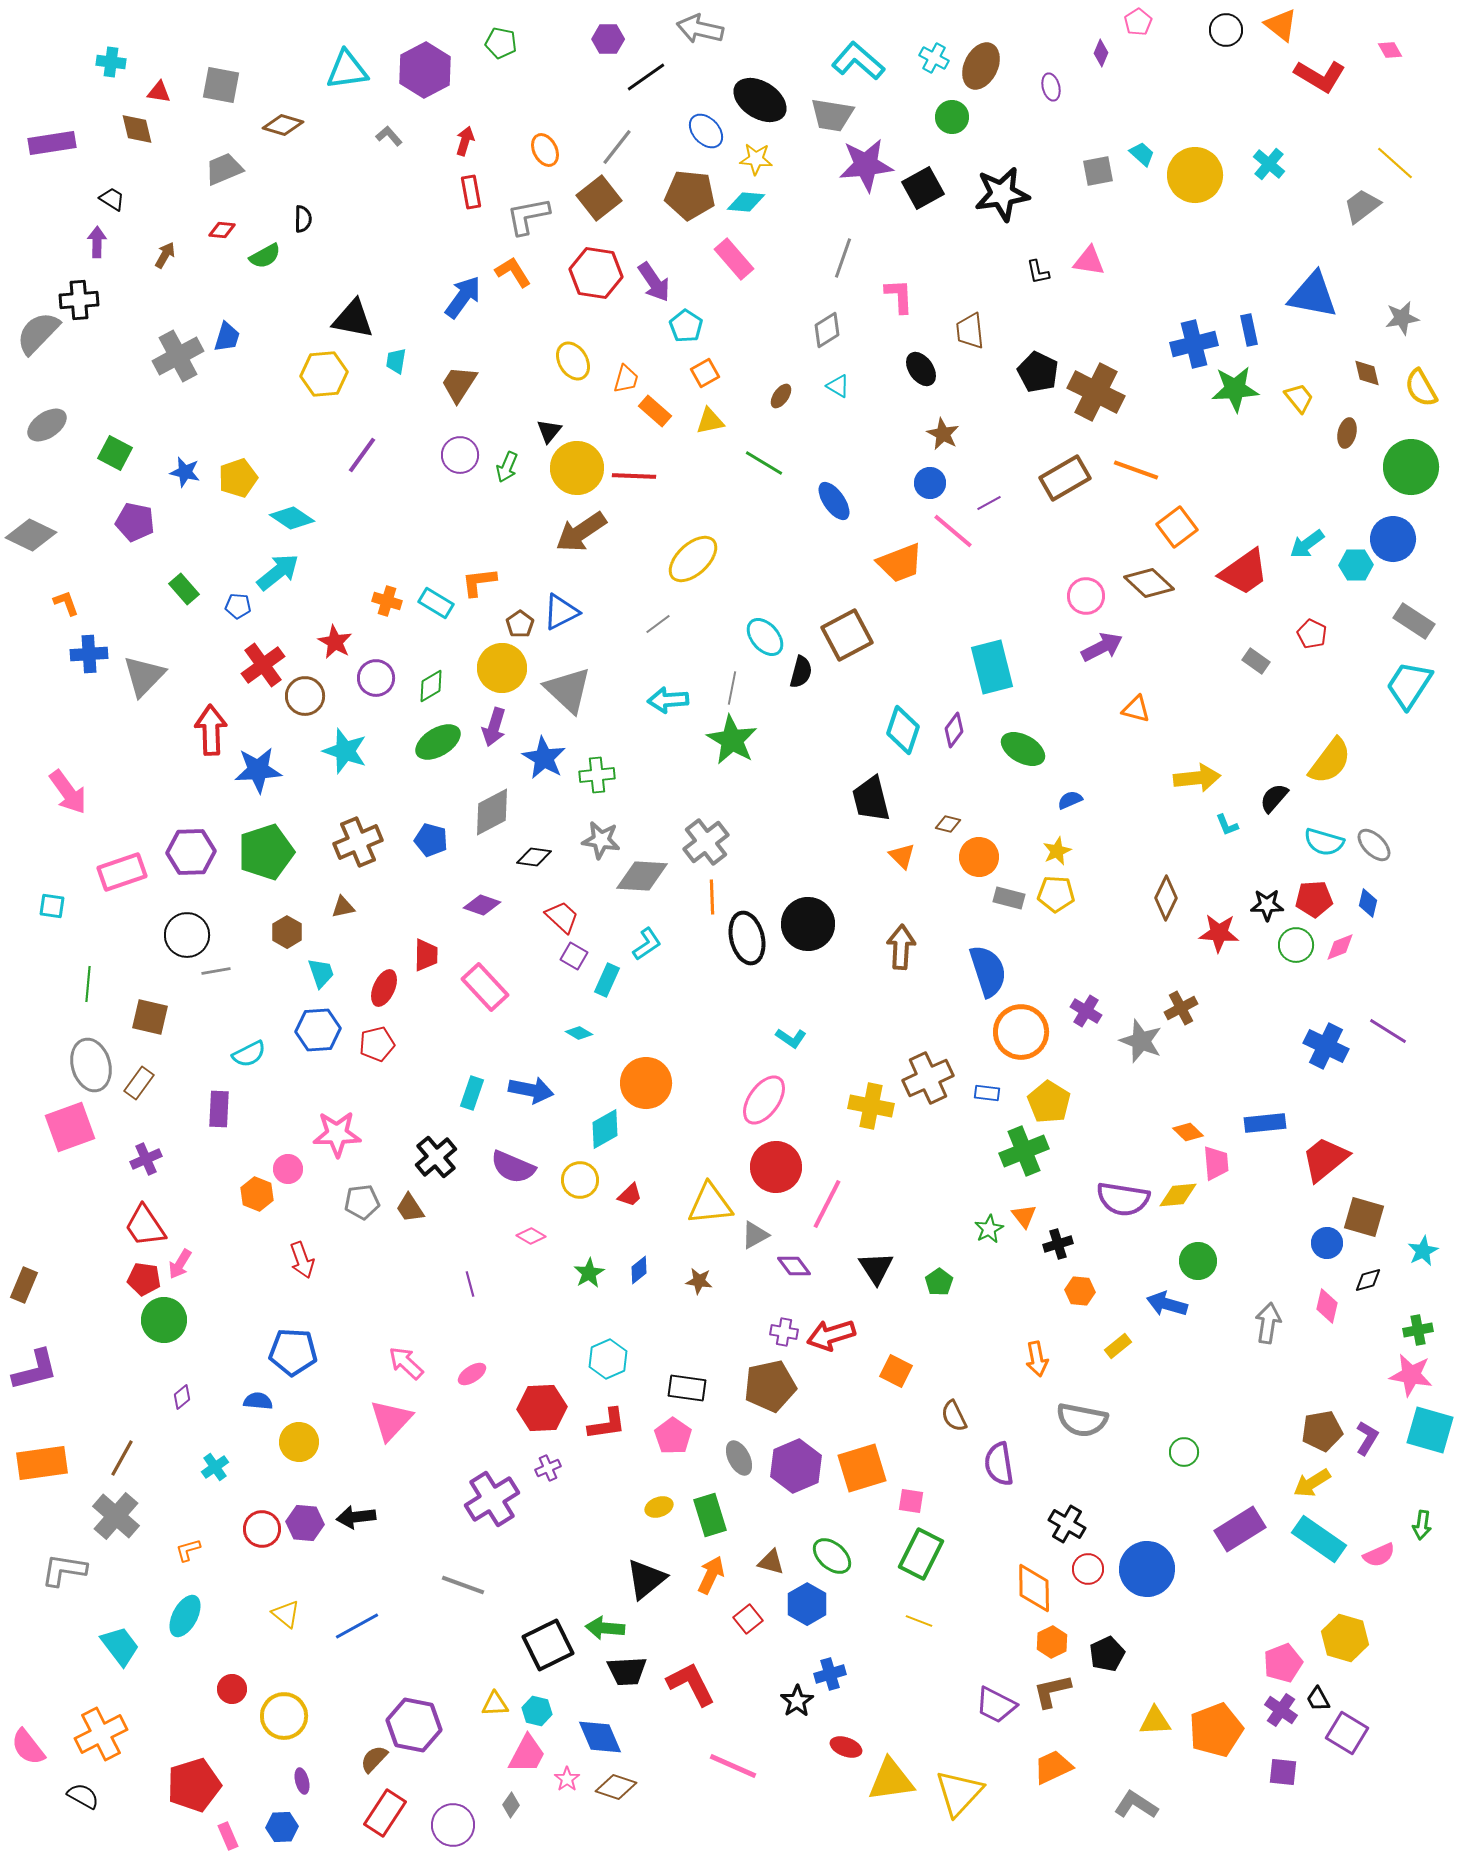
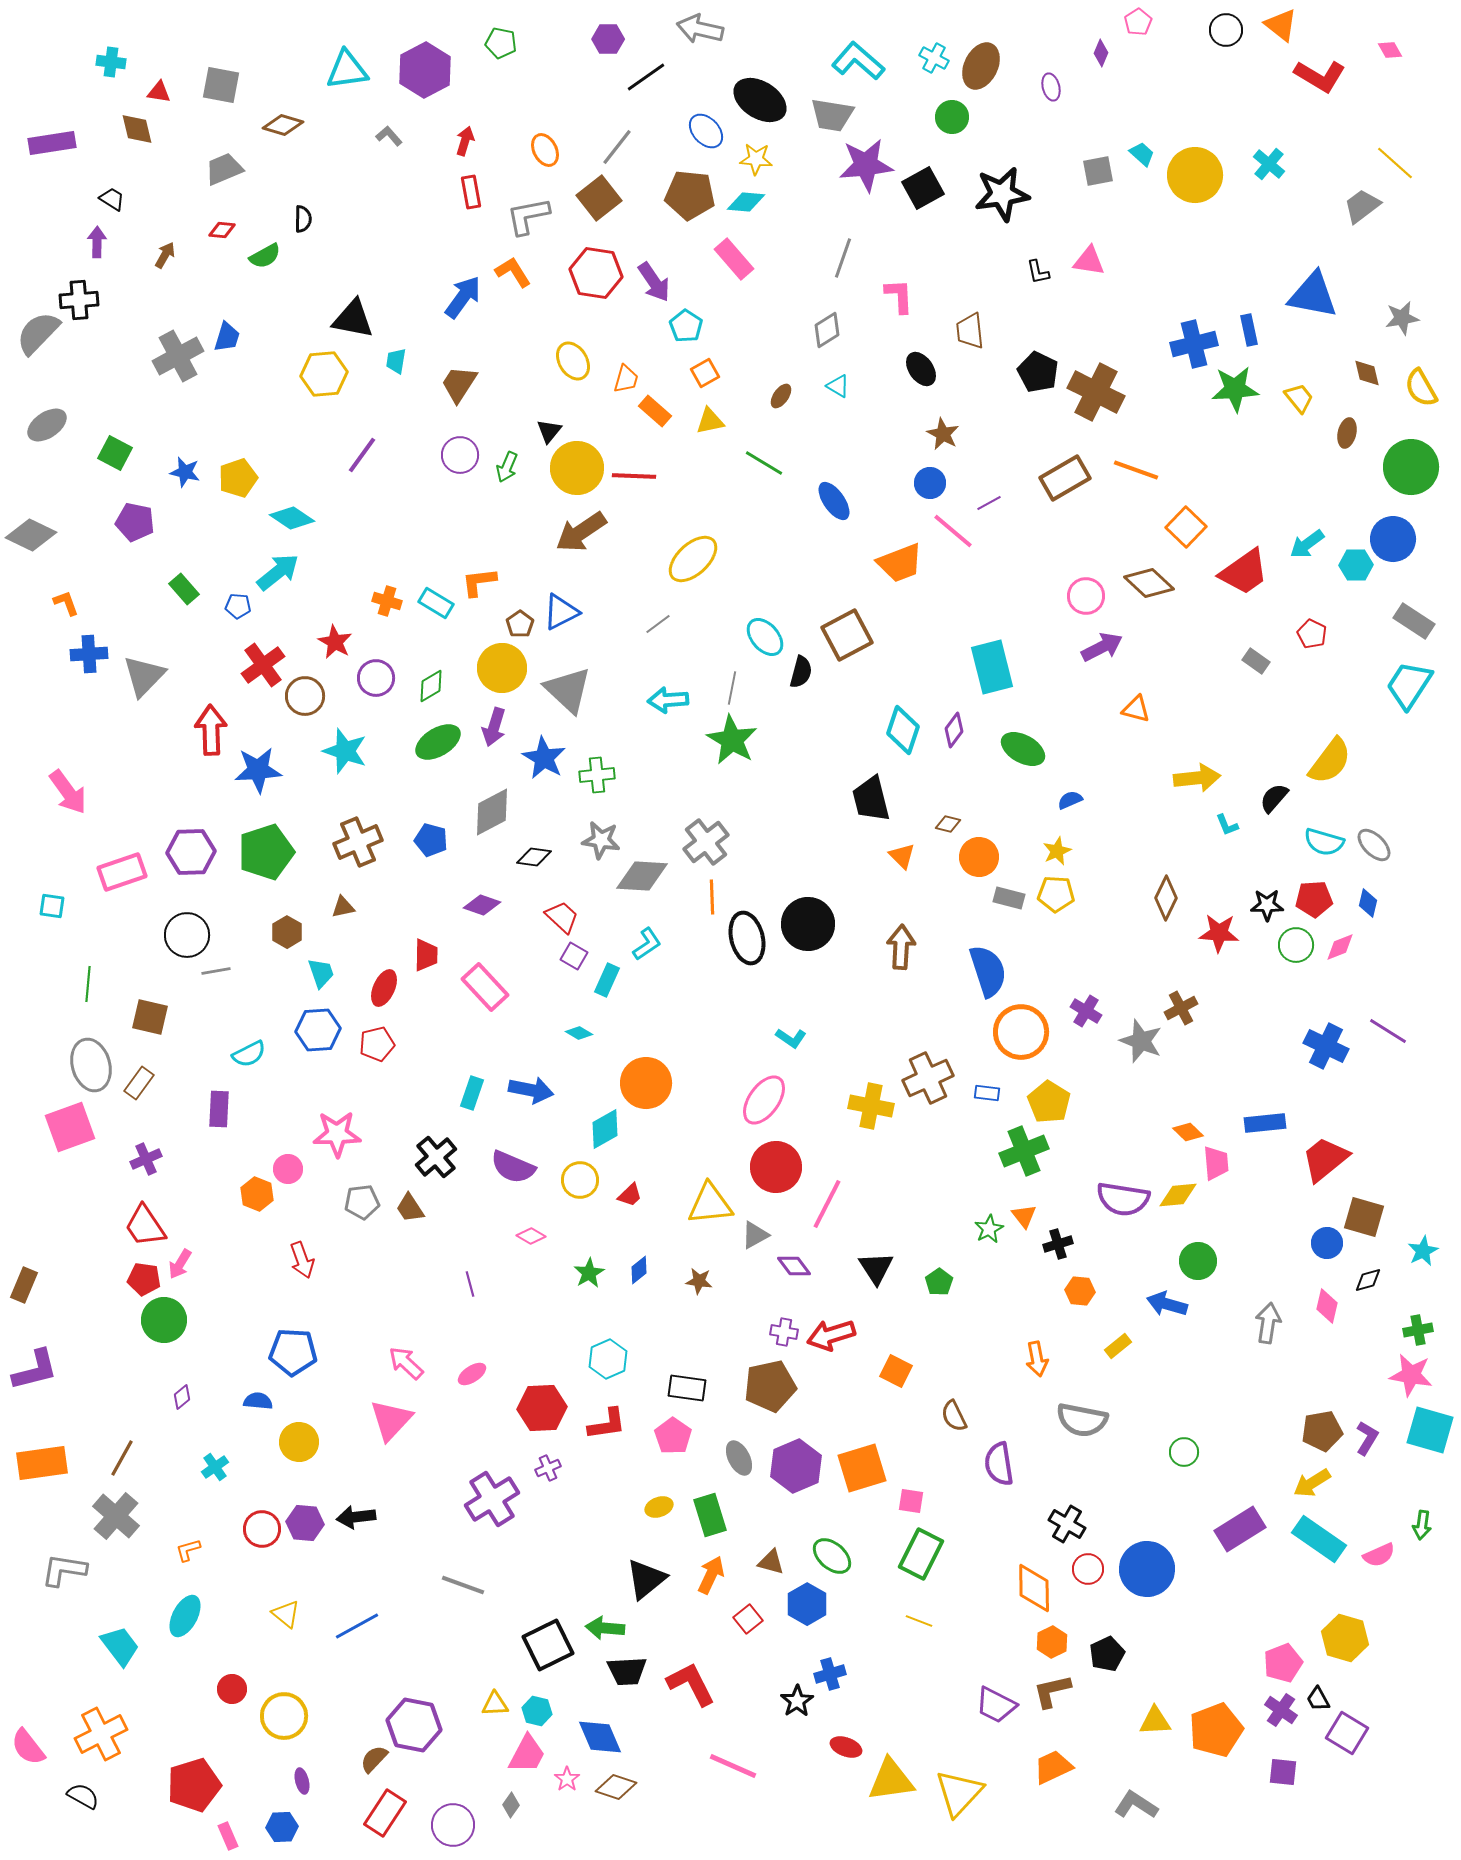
orange square at (1177, 527): moved 9 px right; rotated 9 degrees counterclockwise
